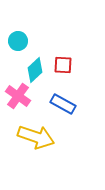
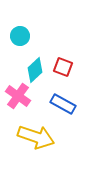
cyan circle: moved 2 px right, 5 px up
red square: moved 2 px down; rotated 18 degrees clockwise
